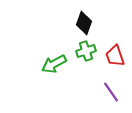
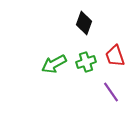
green cross: moved 11 px down
